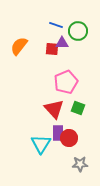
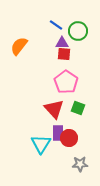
blue line: rotated 16 degrees clockwise
red square: moved 12 px right, 5 px down
pink pentagon: rotated 15 degrees counterclockwise
